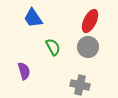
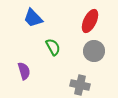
blue trapezoid: rotated 10 degrees counterclockwise
gray circle: moved 6 px right, 4 px down
